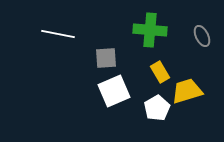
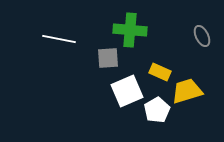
green cross: moved 20 px left
white line: moved 1 px right, 5 px down
gray square: moved 2 px right
yellow rectangle: rotated 35 degrees counterclockwise
white square: moved 13 px right
white pentagon: moved 2 px down
